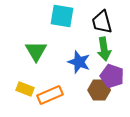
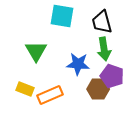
blue star: moved 1 px left, 2 px down; rotated 15 degrees counterclockwise
brown hexagon: moved 1 px left, 1 px up
